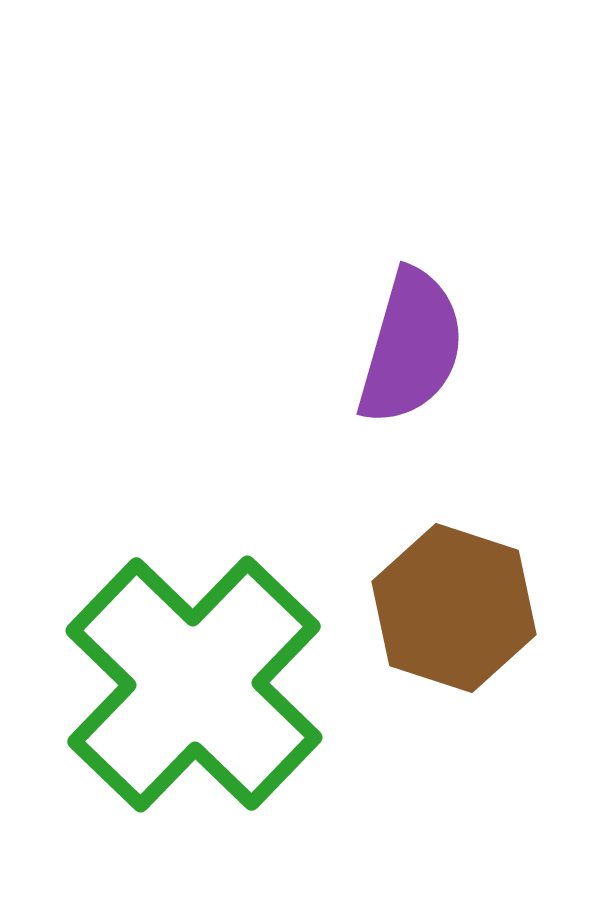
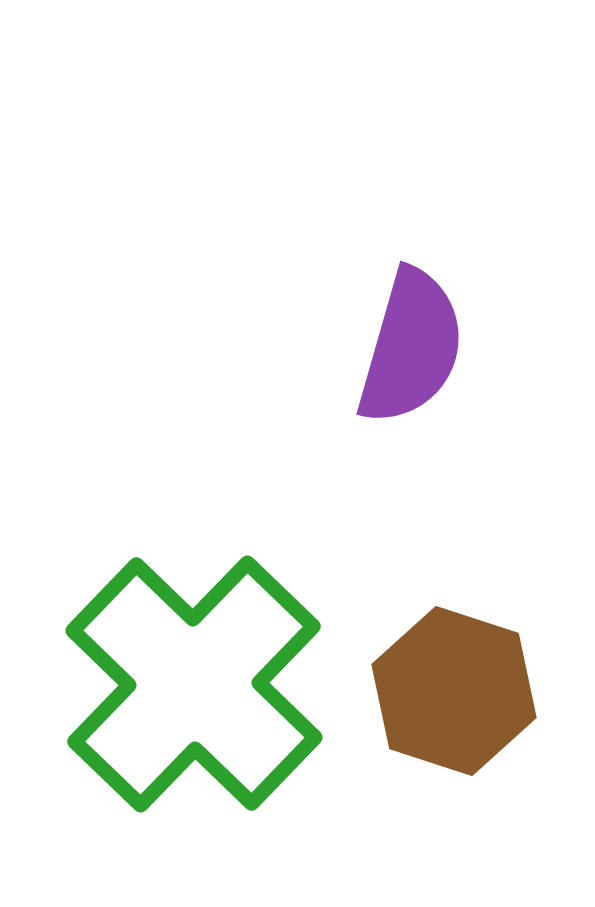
brown hexagon: moved 83 px down
